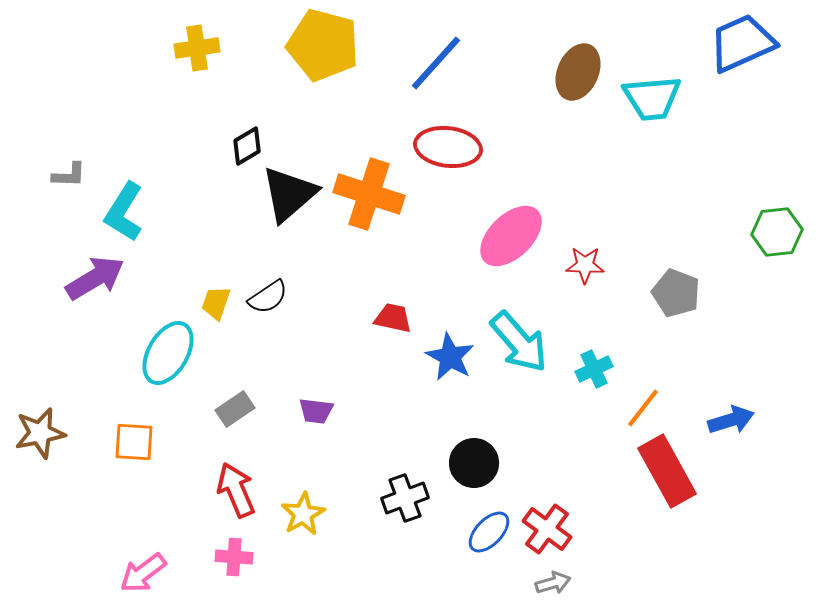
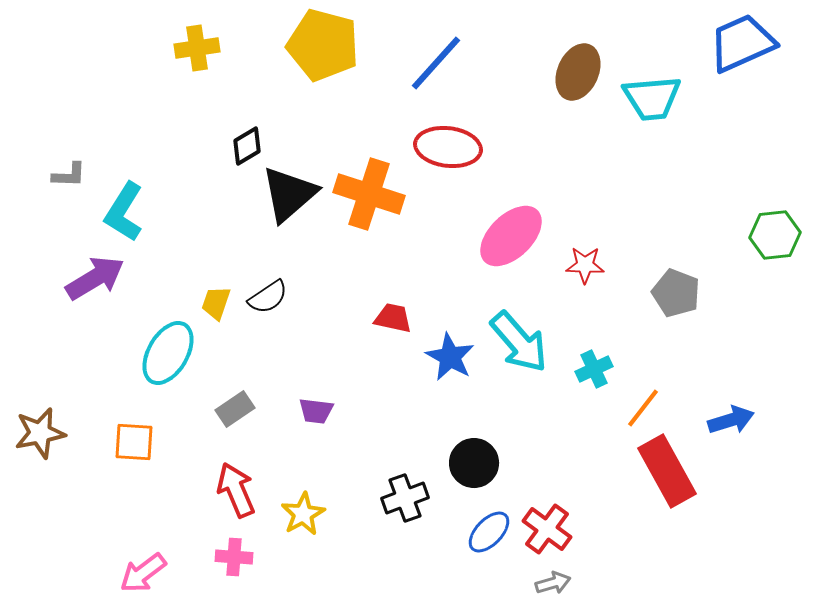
green hexagon: moved 2 px left, 3 px down
